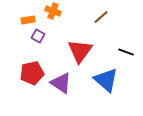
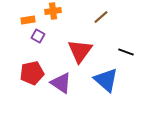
orange cross: rotated 28 degrees counterclockwise
